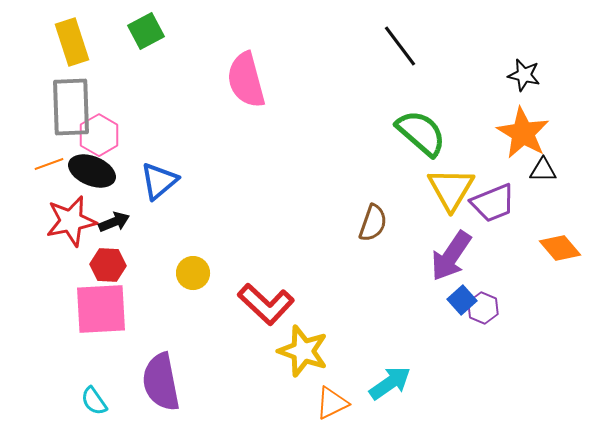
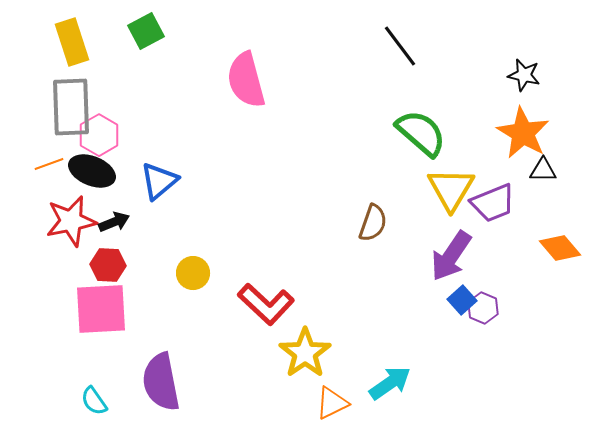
yellow star: moved 2 px right, 2 px down; rotated 18 degrees clockwise
